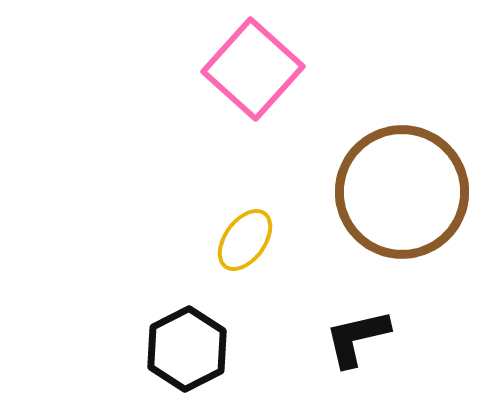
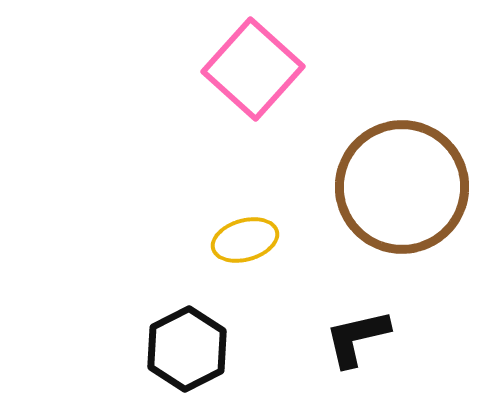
brown circle: moved 5 px up
yellow ellipse: rotated 38 degrees clockwise
